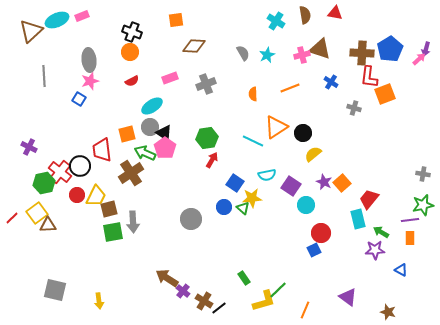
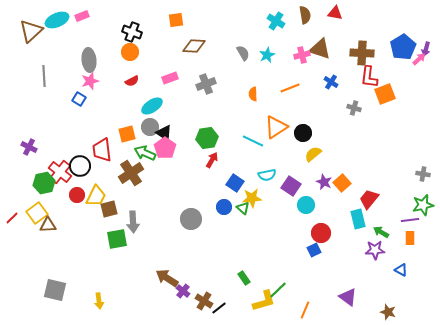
blue pentagon at (390, 49): moved 13 px right, 2 px up
green square at (113, 232): moved 4 px right, 7 px down
